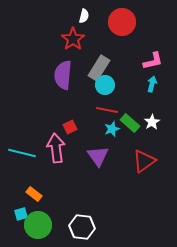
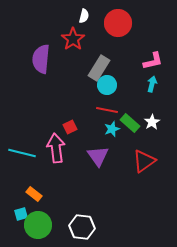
red circle: moved 4 px left, 1 px down
purple semicircle: moved 22 px left, 16 px up
cyan circle: moved 2 px right
